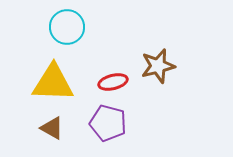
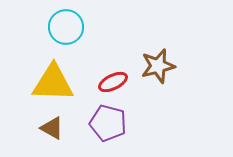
cyan circle: moved 1 px left
red ellipse: rotated 12 degrees counterclockwise
